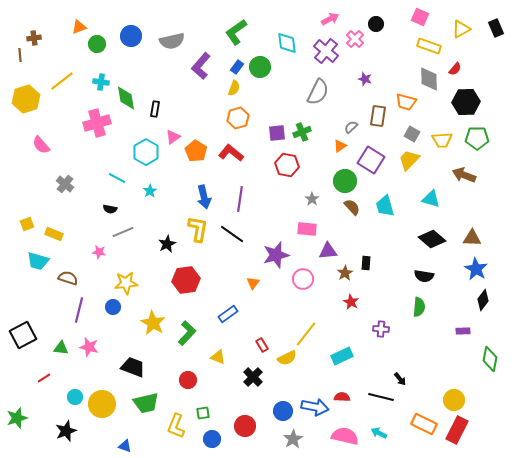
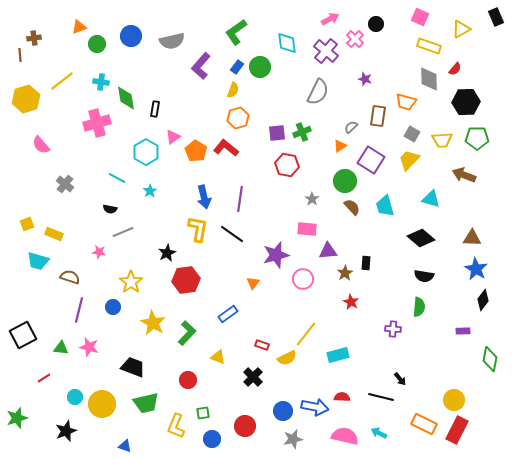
black rectangle at (496, 28): moved 11 px up
yellow semicircle at (234, 88): moved 1 px left, 2 px down
red L-shape at (231, 153): moved 5 px left, 5 px up
black diamond at (432, 239): moved 11 px left, 1 px up
black star at (167, 244): moved 9 px down
brown semicircle at (68, 278): moved 2 px right, 1 px up
yellow star at (126, 283): moved 5 px right, 1 px up; rotated 30 degrees counterclockwise
purple cross at (381, 329): moved 12 px right
red rectangle at (262, 345): rotated 40 degrees counterclockwise
cyan rectangle at (342, 356): moved 4 px left, 1 px up; rotated 10 degrees clockwise
gray star at (293, 439): rotated 18 degrees clockwise
